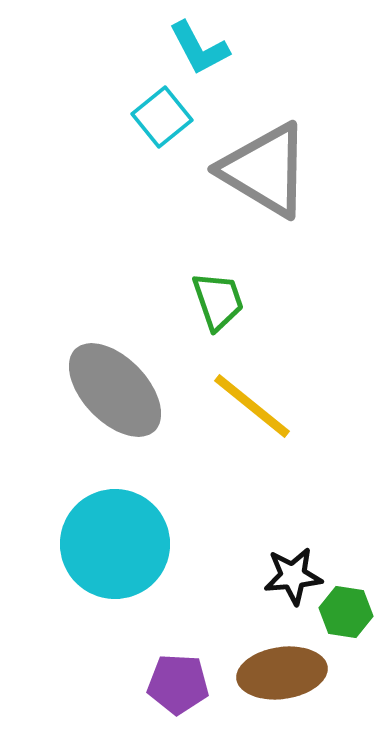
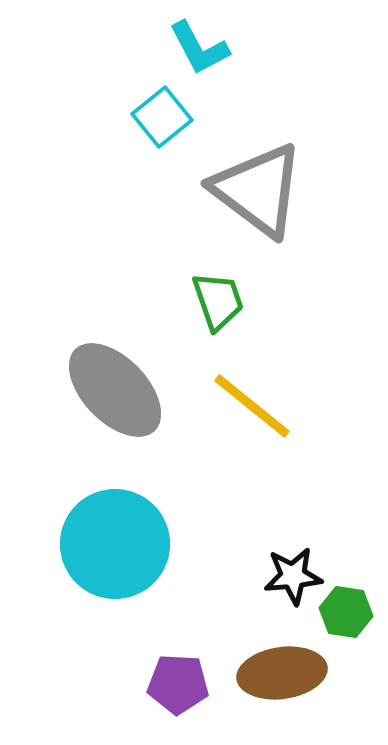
gray triangle: moved 7 px left, 20 px down; rotated 6 degrees clockwise
